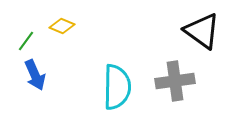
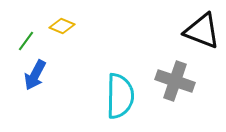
black triangle: rotated 15 degrees counterclockwise
blue arrow: rotated 52 degrees clockwise
gray cross: rotated 27 degrees clockwise
cyan semicircle: moved 3 px right, 9 px down
